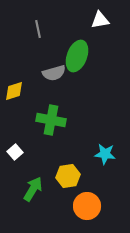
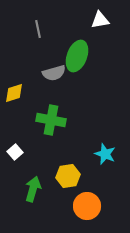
yellow diamond: moved 2 px down
cyan star: rotated 15 degrees clockwise
green arrow: rotated 15 degrees counterclockwise
